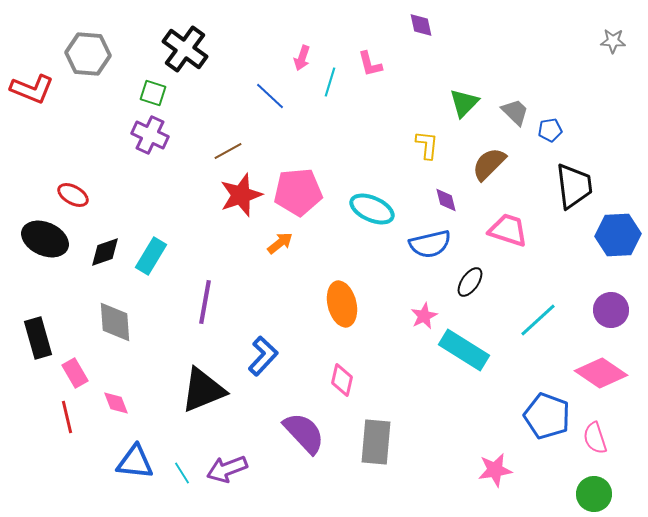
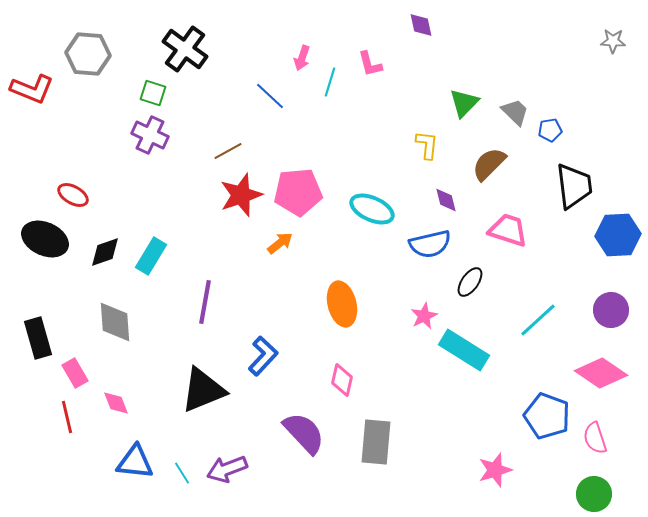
pink star at (495, 470): rotated 8 degrees counterclockwise
